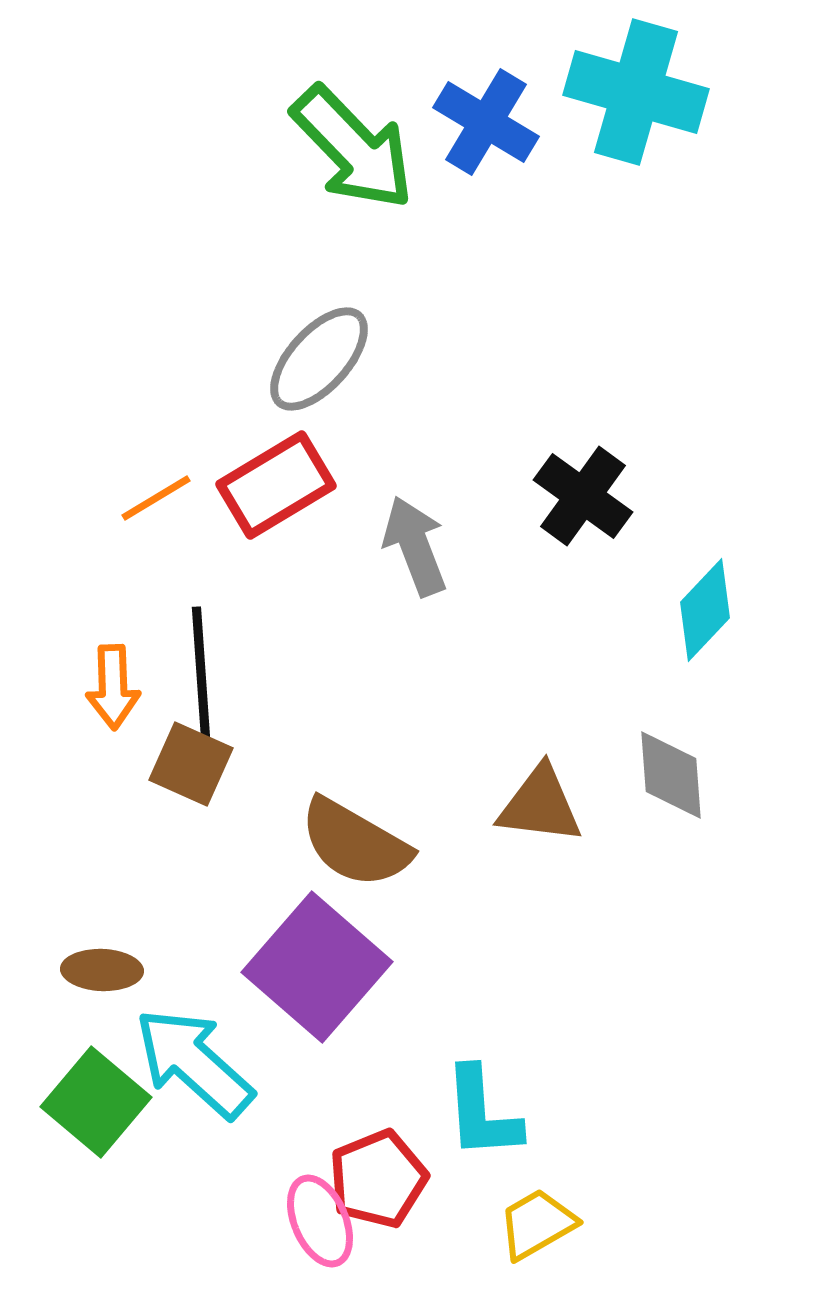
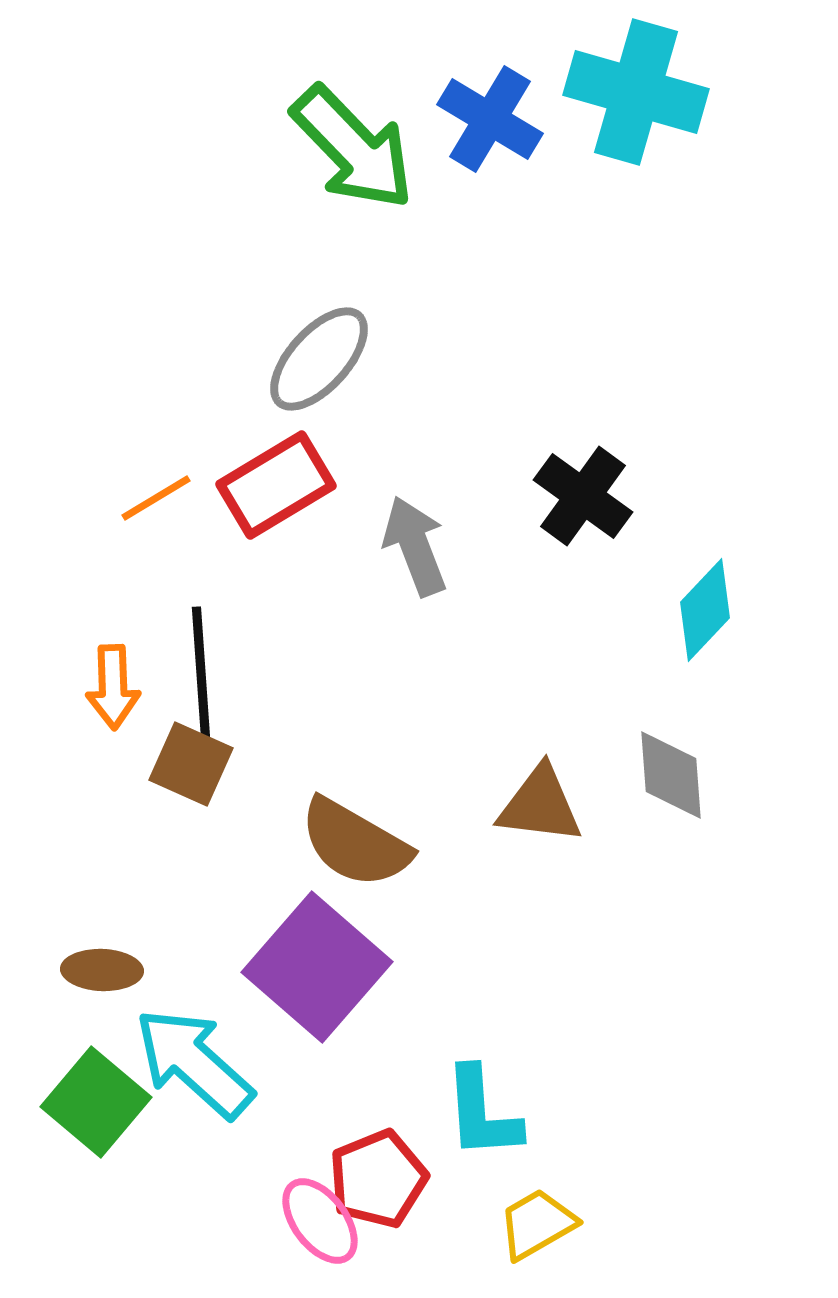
blue cross: moved 4 px right, 3 px up
pink ellipse: rotated 14 degrees counterclockwise
